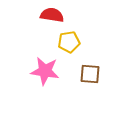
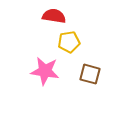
red semicircle: moved 2 px right, 1 px down
brown square: rotated 10 degrees clockwise
